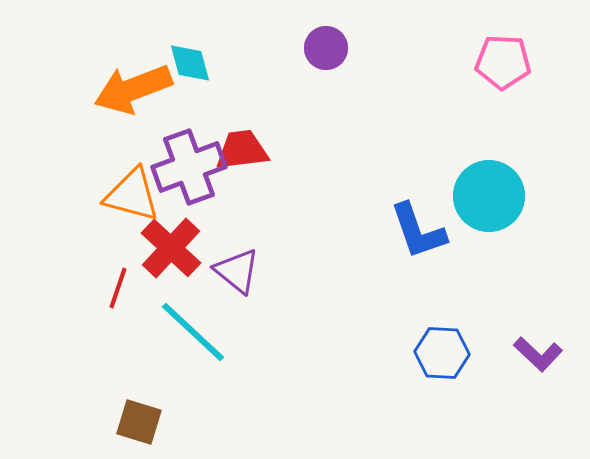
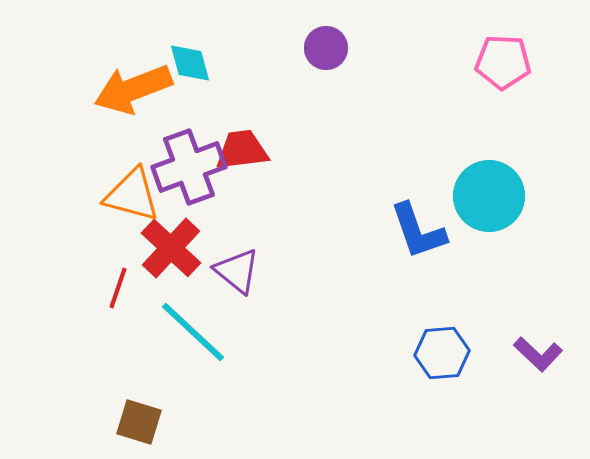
blue hexagon: rotated 8 degrees counterclockwise
